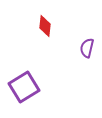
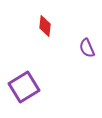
purple semicircle: rotated 36 degrees counterclockwise
